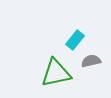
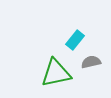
gray semicircle: moved 1 px down
